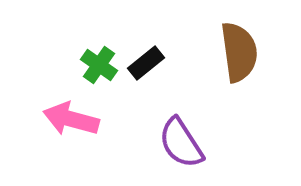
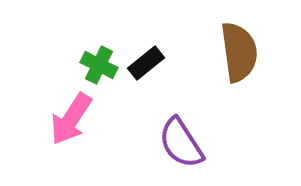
green cross: rotated 9 degrees counterclockwise
pink arrow: rotated 72 degrees counterclockwise
